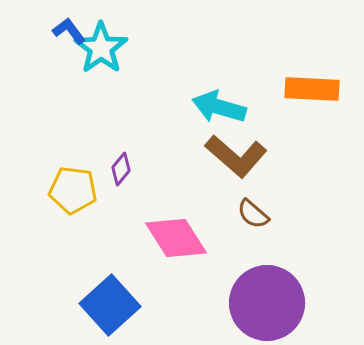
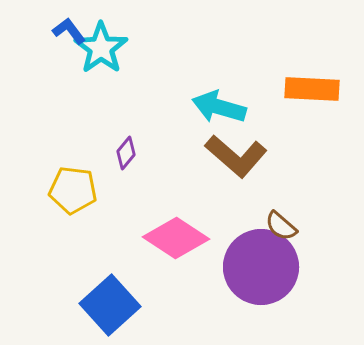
purple diamond: moved 5 px right, 16 px up
brown semicircle: moved 28 px right, 12 px down
pink diamond: rotated 24 degrees counterclockwise
purple circle: moved 6 px left, 36 px up
